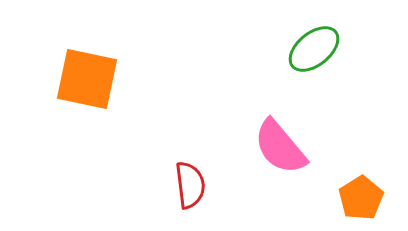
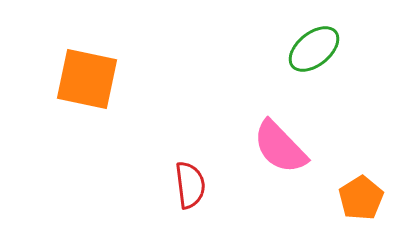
pink semicircle: rotated 4 degrees counterclockwise
